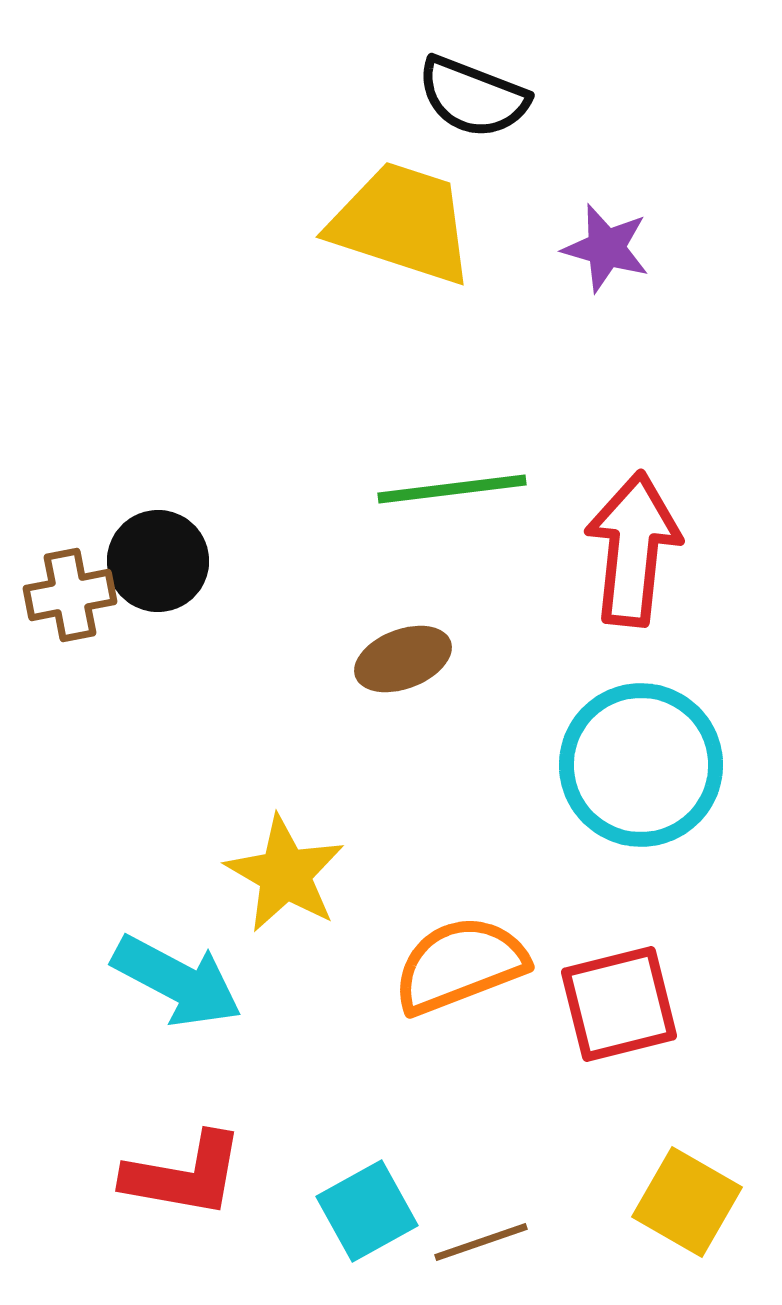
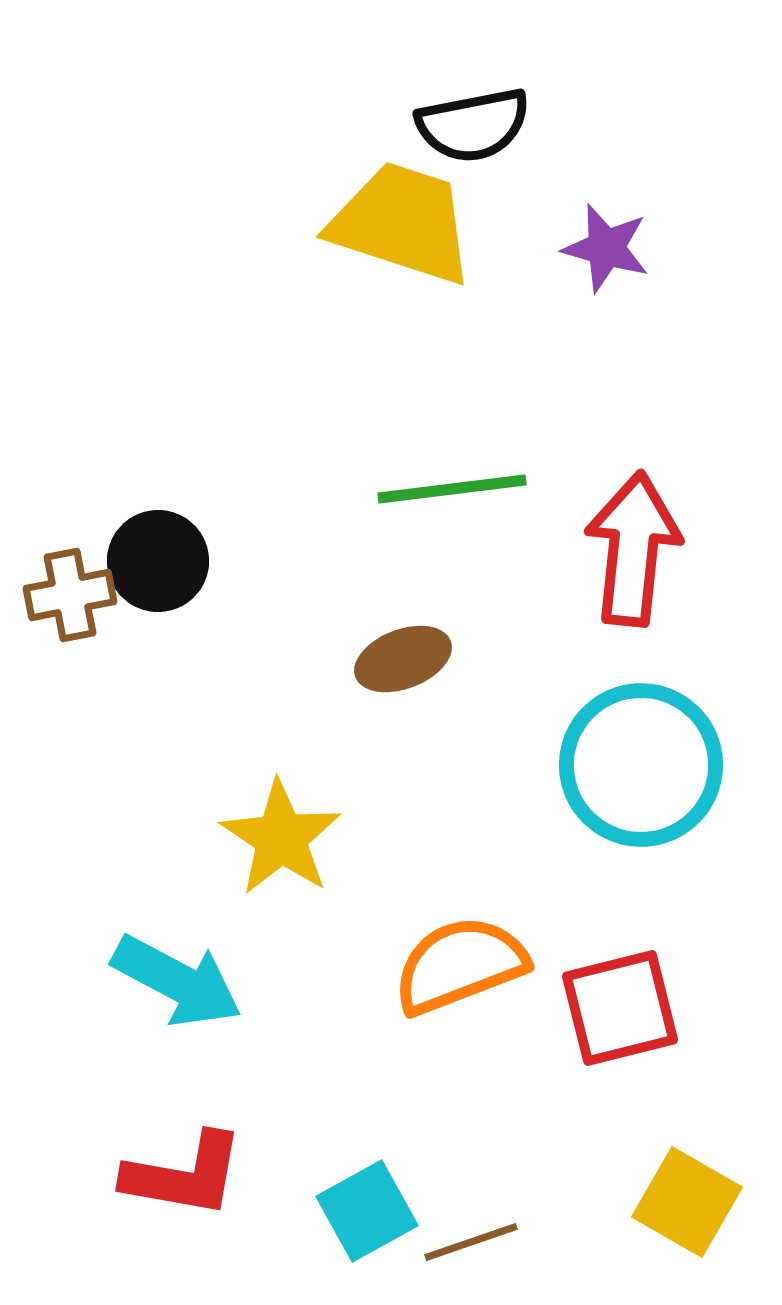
black semicircle: moved 28 px down; rotated 32 degrees counterclockwise
yellow star: moved 4 px left, 36 px up; rotated 4 degrees clockwise
red square: moved 1 px right, 4 px down
brown line: moved 10 px left
